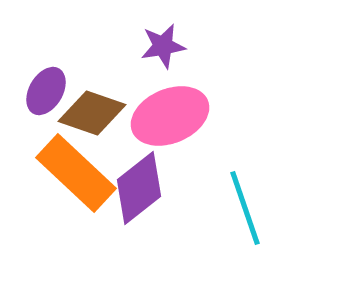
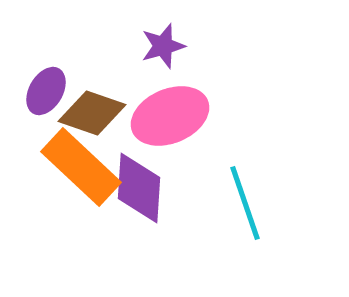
purple star: rotated 6 degrees counterclockwise
orange rectangle: moved 5 px right, 6 px up
purple diamond: rotated 48 degrees counterclockwise
cyan line: moved 5 px up
